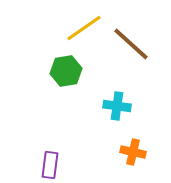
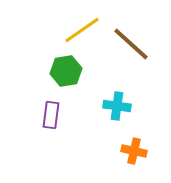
yellow line: moved 2 px left, 2 px down
orange cross: moved 1 px right, 1 px up
purple rectangle: moved 1 px right, 50 px up
